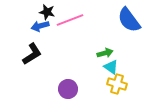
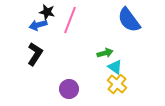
pink line: rotated 48 degrees counterclockwise
blue arrow: moved 2 px left, 1 px up
black L-shape: moved 3 px right; rotated 25 degrees counterclockwise
cyan triangle: moved 4 px right
yellow cross: rotated 24 degrees clockwise
purple circle: moved 1 px right
